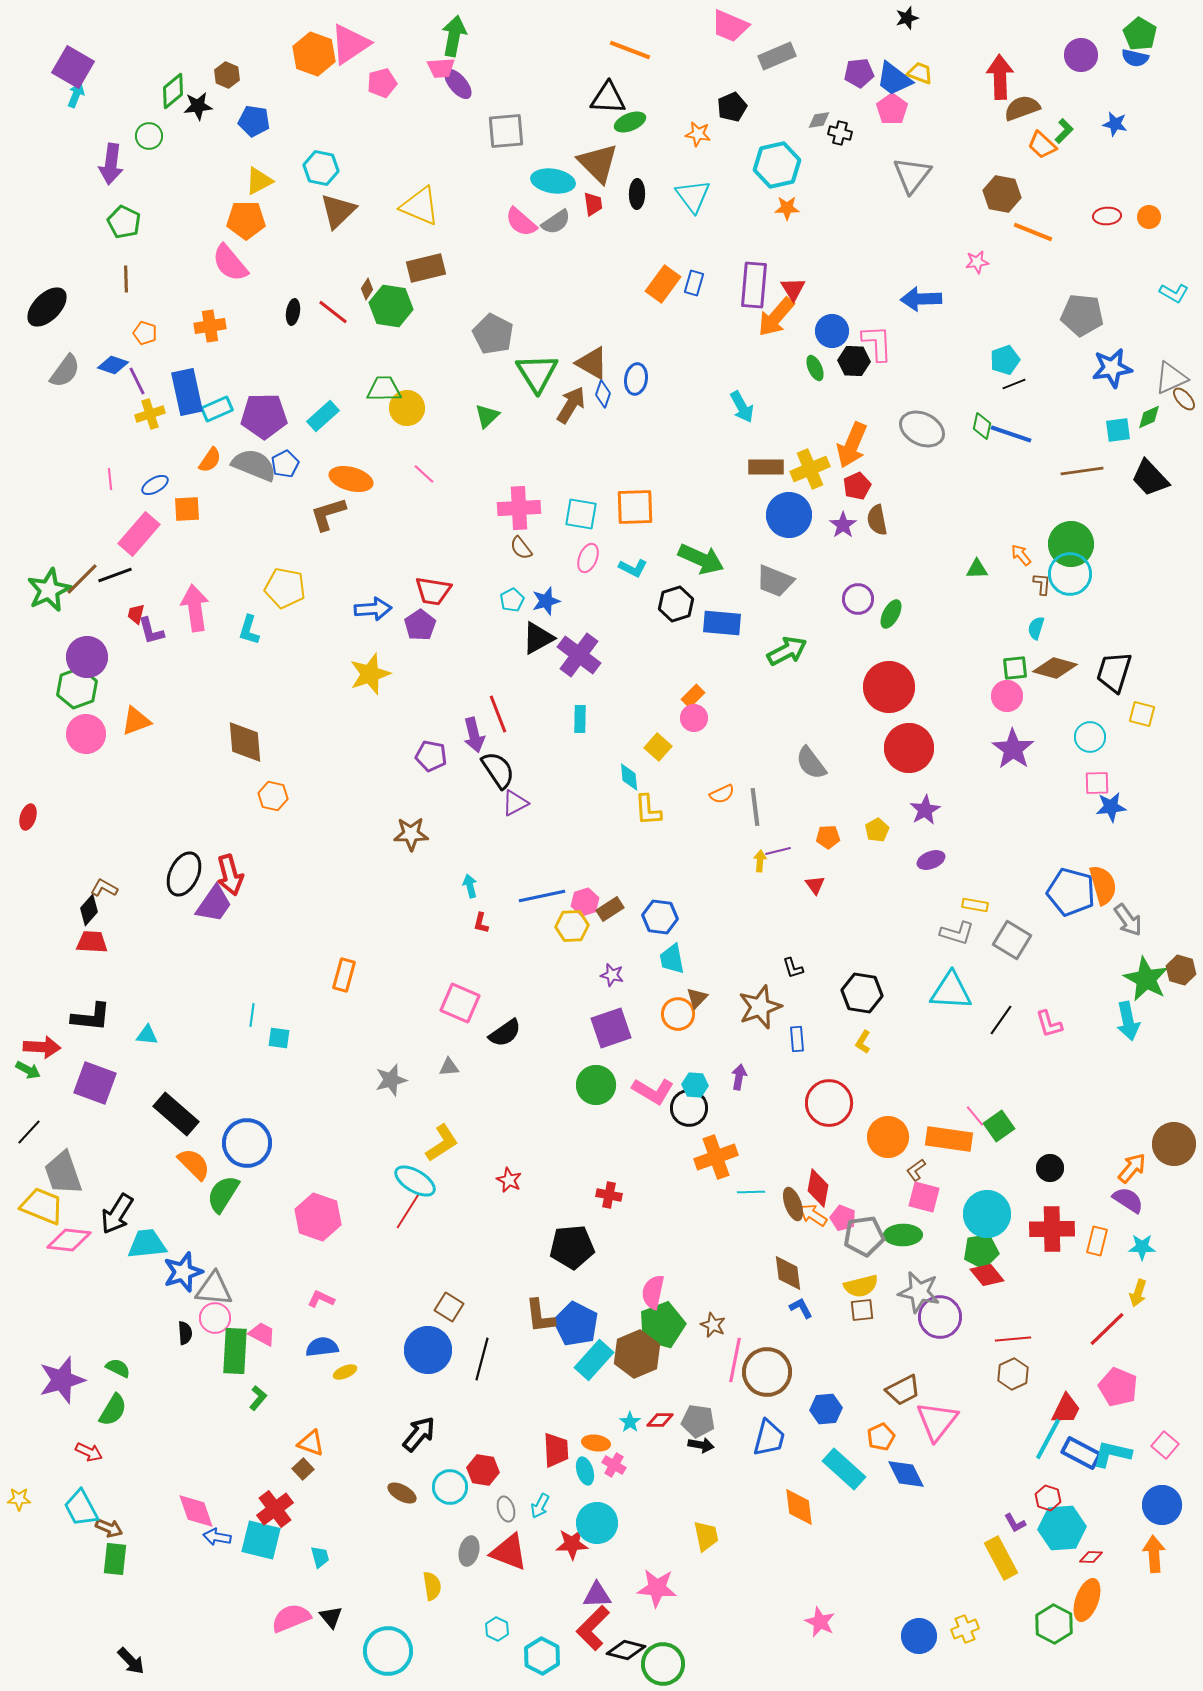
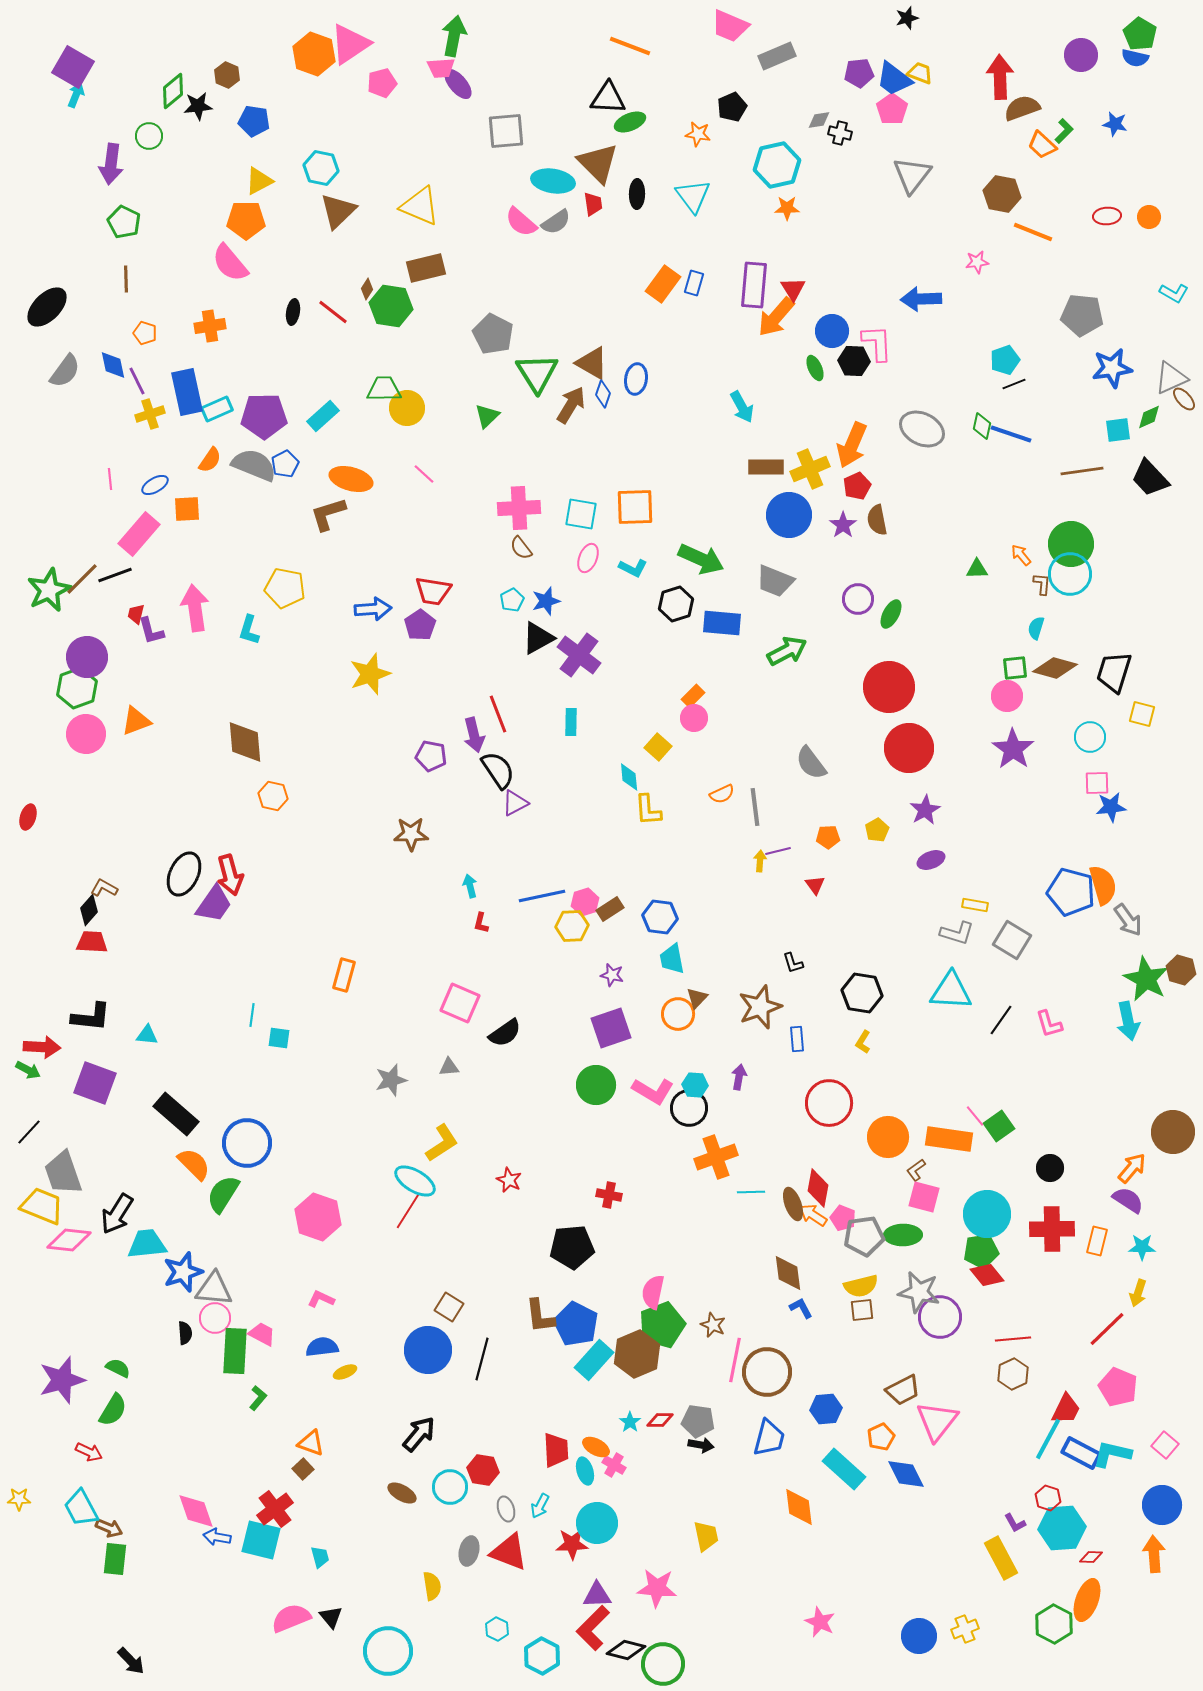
orange line at (630, 50): moved 4 px up
blue diamond at (113, 365): rotated 60 degrees clockwise
cyan rectangle at (580, 719): moved 9 px left, 3 px down
black L-shape at (793, 968): moved 5 px up
brown circle at (1174, 1144): moved 1 px left, 12 px up
orange ellipse at (596, 1443): moved 4 px down; rotated 20 degrees clockwise
